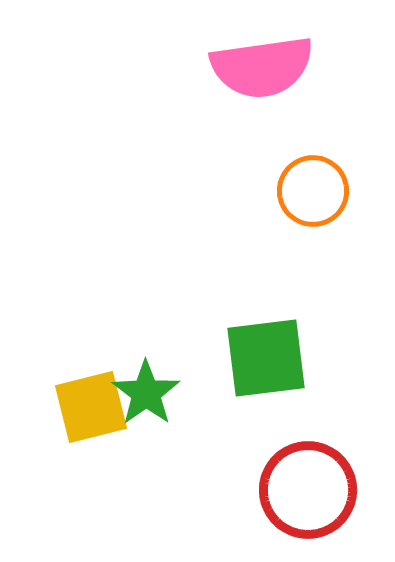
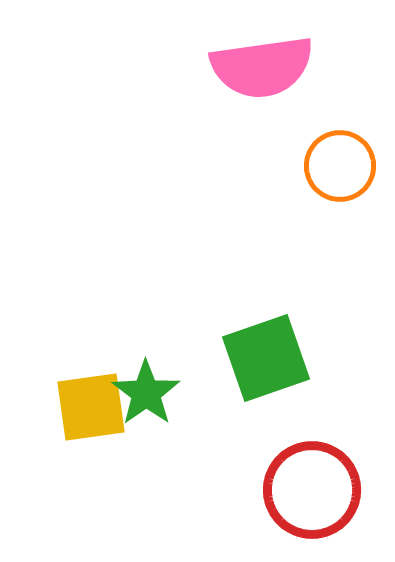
orange circle: moved 27 px right, 25 px up
green square: rotated 12 degrees counterclockwise
yellow square: rotated 6 degrees clockwise
red circle: moved 4 px right
